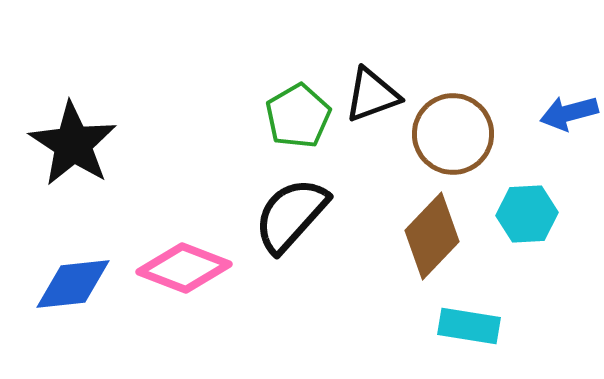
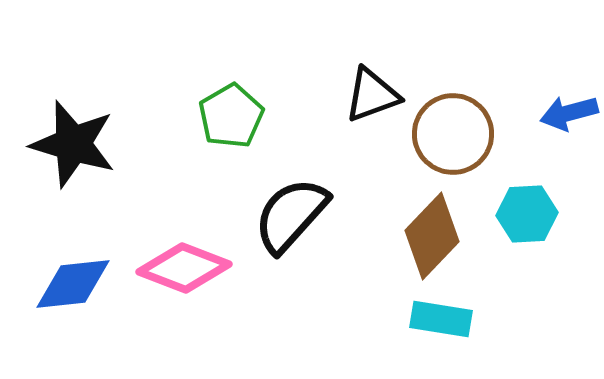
green pentagon: moved 67 px left
black star: rotated 16 degrees counterclockwise
cyan rectangle: moved 28 px left, 7 px up
